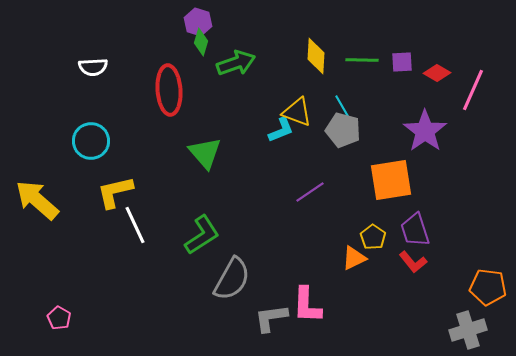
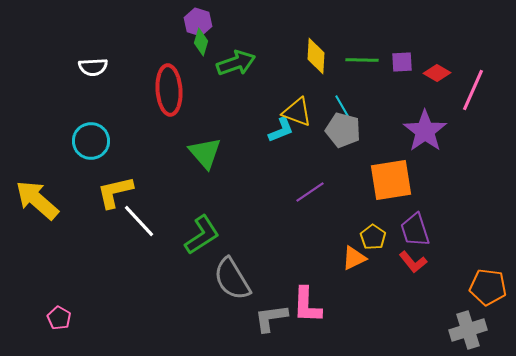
white line: moved 4 px right, 4 px up; rotated 18 degrees counterclockwise
gray semicircle: rotated 120 degrees clockwise
